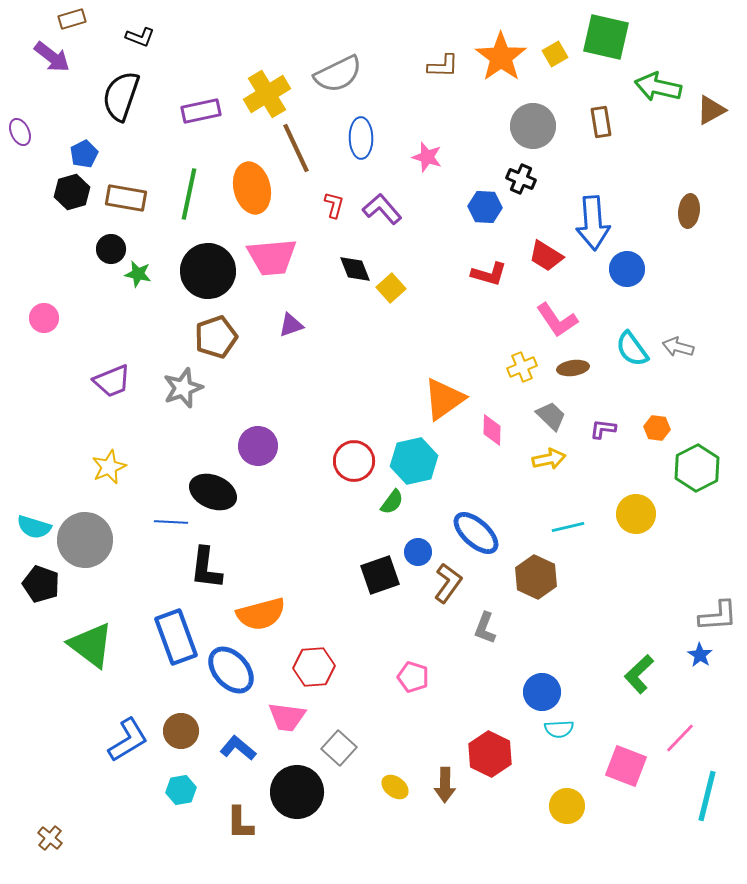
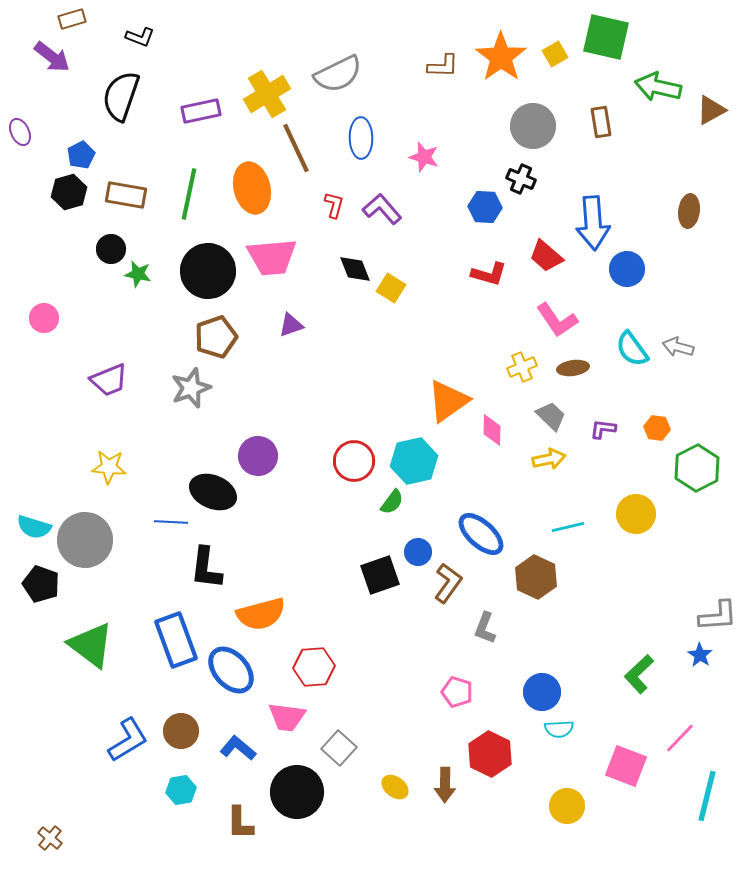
blue pentagon at (84, 154): moved 3 px left, 1 px down
pink star at (427, 157): moved 3 px left
black hexagon at (72, 192): moved 3 px left
brown rectangle at (126, 198): moved 3 px up
red trapezoid at (546, 256): rotated 9 degrees clockwise
yellow square at (391, 288): rotated 16 degrees counterclockwise
purple trapezoid at (112, 381): moved 3 px left, 1 px up
gray star at (183, 388): moved 8 px right
orange triangle at (444, 399): moved 4 px right, 2 px down
purple circle at (258, 446): moved 10 px down
yellow star at (109, 467): rotated 28 degrees clockwise
blue ellipse at (476, 533): moved 5 px right, 1 px down
blue rectangle at (176, 637): moved 3 px down
pink pentagon at (413, 677): moved 44 px right, 15 px down
